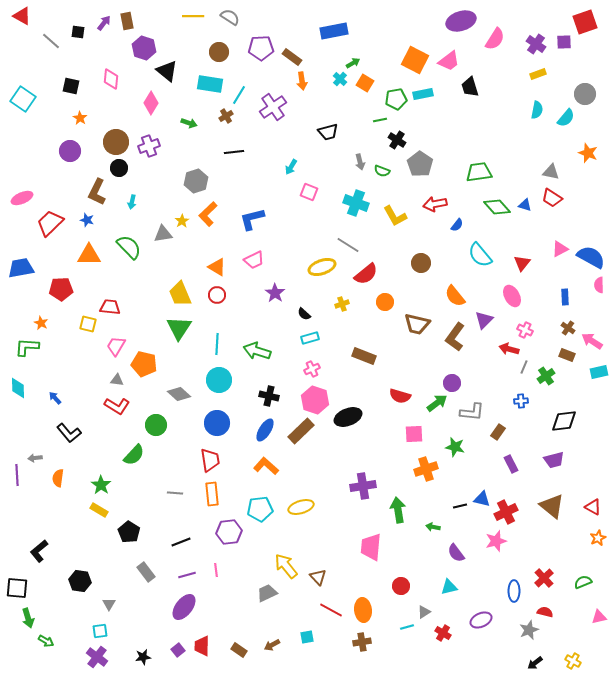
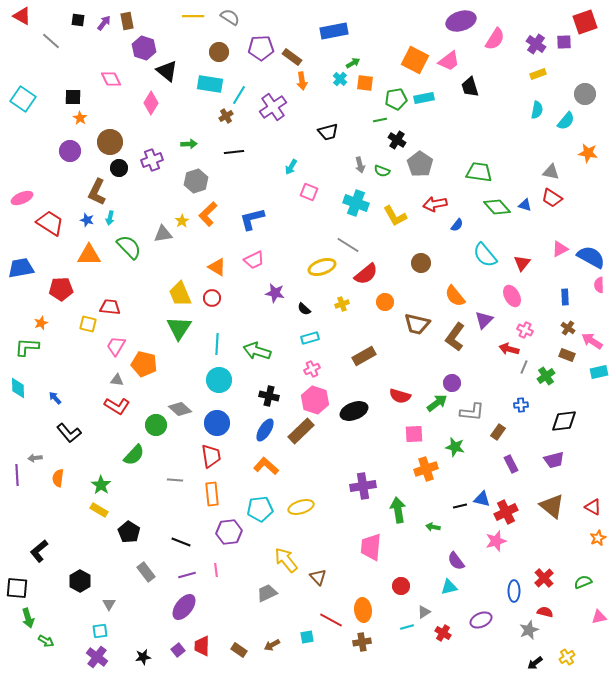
black square at (78, 32): moved 12 px up
pink diamond at (111, 79): rotated 30 degrees counterclockwise
orange square at (365, 83): rotated 24 degrees counterclockwise
black square at (71, 86): moved 2 px right, 11 px down; rotated 12 degrees counterclockwise
cyan rectangle at (423, 94): moved 1 px right, 4 px down
cyan semicircle at (566, 118): moved 3 px down
green arrow at (189, 123): moved 21 px down; rotated 21 degrees counterclockwise
brown circle at (116, 142): moved 6 px left
purple cross at (149, 146): moved 3 px right, 14 px down
orange star at (588, 153): rotated 12 degrees counterclockwise
gray arrow at (360, 162): moved 3 px down
green trapezoid at (479, 172): rotated 16 degrees clockwise
cyan arrow at (132, 202): moved 22 px left, 16 px down
red trapezoid at (50, 223): rotated 76 degrees clockwise
cyan semicircle at (480, 255): moved 5 px right
purple star at (275, 293): rotated 24 degrees counterclockwise
red circle at (217, 295): moved 5 px left, 3 px down
black semicircle at (304, 314): moved 5 px up
orange star at (41, 323): rotated 24 degrees clockwise
brown rectangle at (364, 356): rotated 50 degrees counterclockwise
gray diamond at (179, 394): moved 1 px right, 15 px down
blue cross at (521, 401): moved 4 px down
black ellipse at (348, 417): moved 6 px right, 6 px up
red trapezoid at (210, 460): moved 1 px right, 4 px up
gray line at (175, 493): moved 13 px up
black line at (181, 542): rotated 42 degrees clockwise
purple semicircle at (456, 553): moved 8 px down
yellow arrow at (286, 566): moved 6 px up
black hexagon at (80, 581): rotated 20 degrees clockwise
red line at (331, 610): moved 10 px down
yellow cross at (573, 661): moved 6 px left, 4 px up; rotated 28 degrees clockwise
